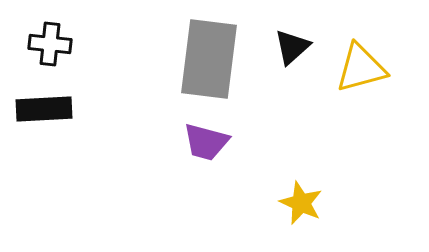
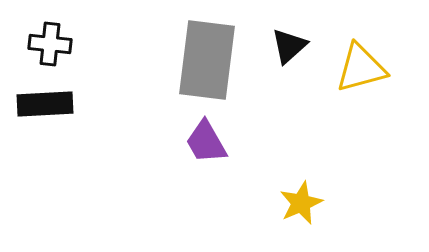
black triangle: moved 3 px left, 1 px up
gray rectangle: moved 2 px left, 1 px down
black rectangle: moved 1 px right, 5 px up
purple trapezoid: rotated 45 degrees clockwise
yellow star: rotated 24 degrees clockwise
